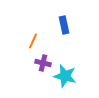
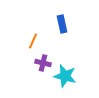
blue rectangle: moved 2 px left, 1 px up
